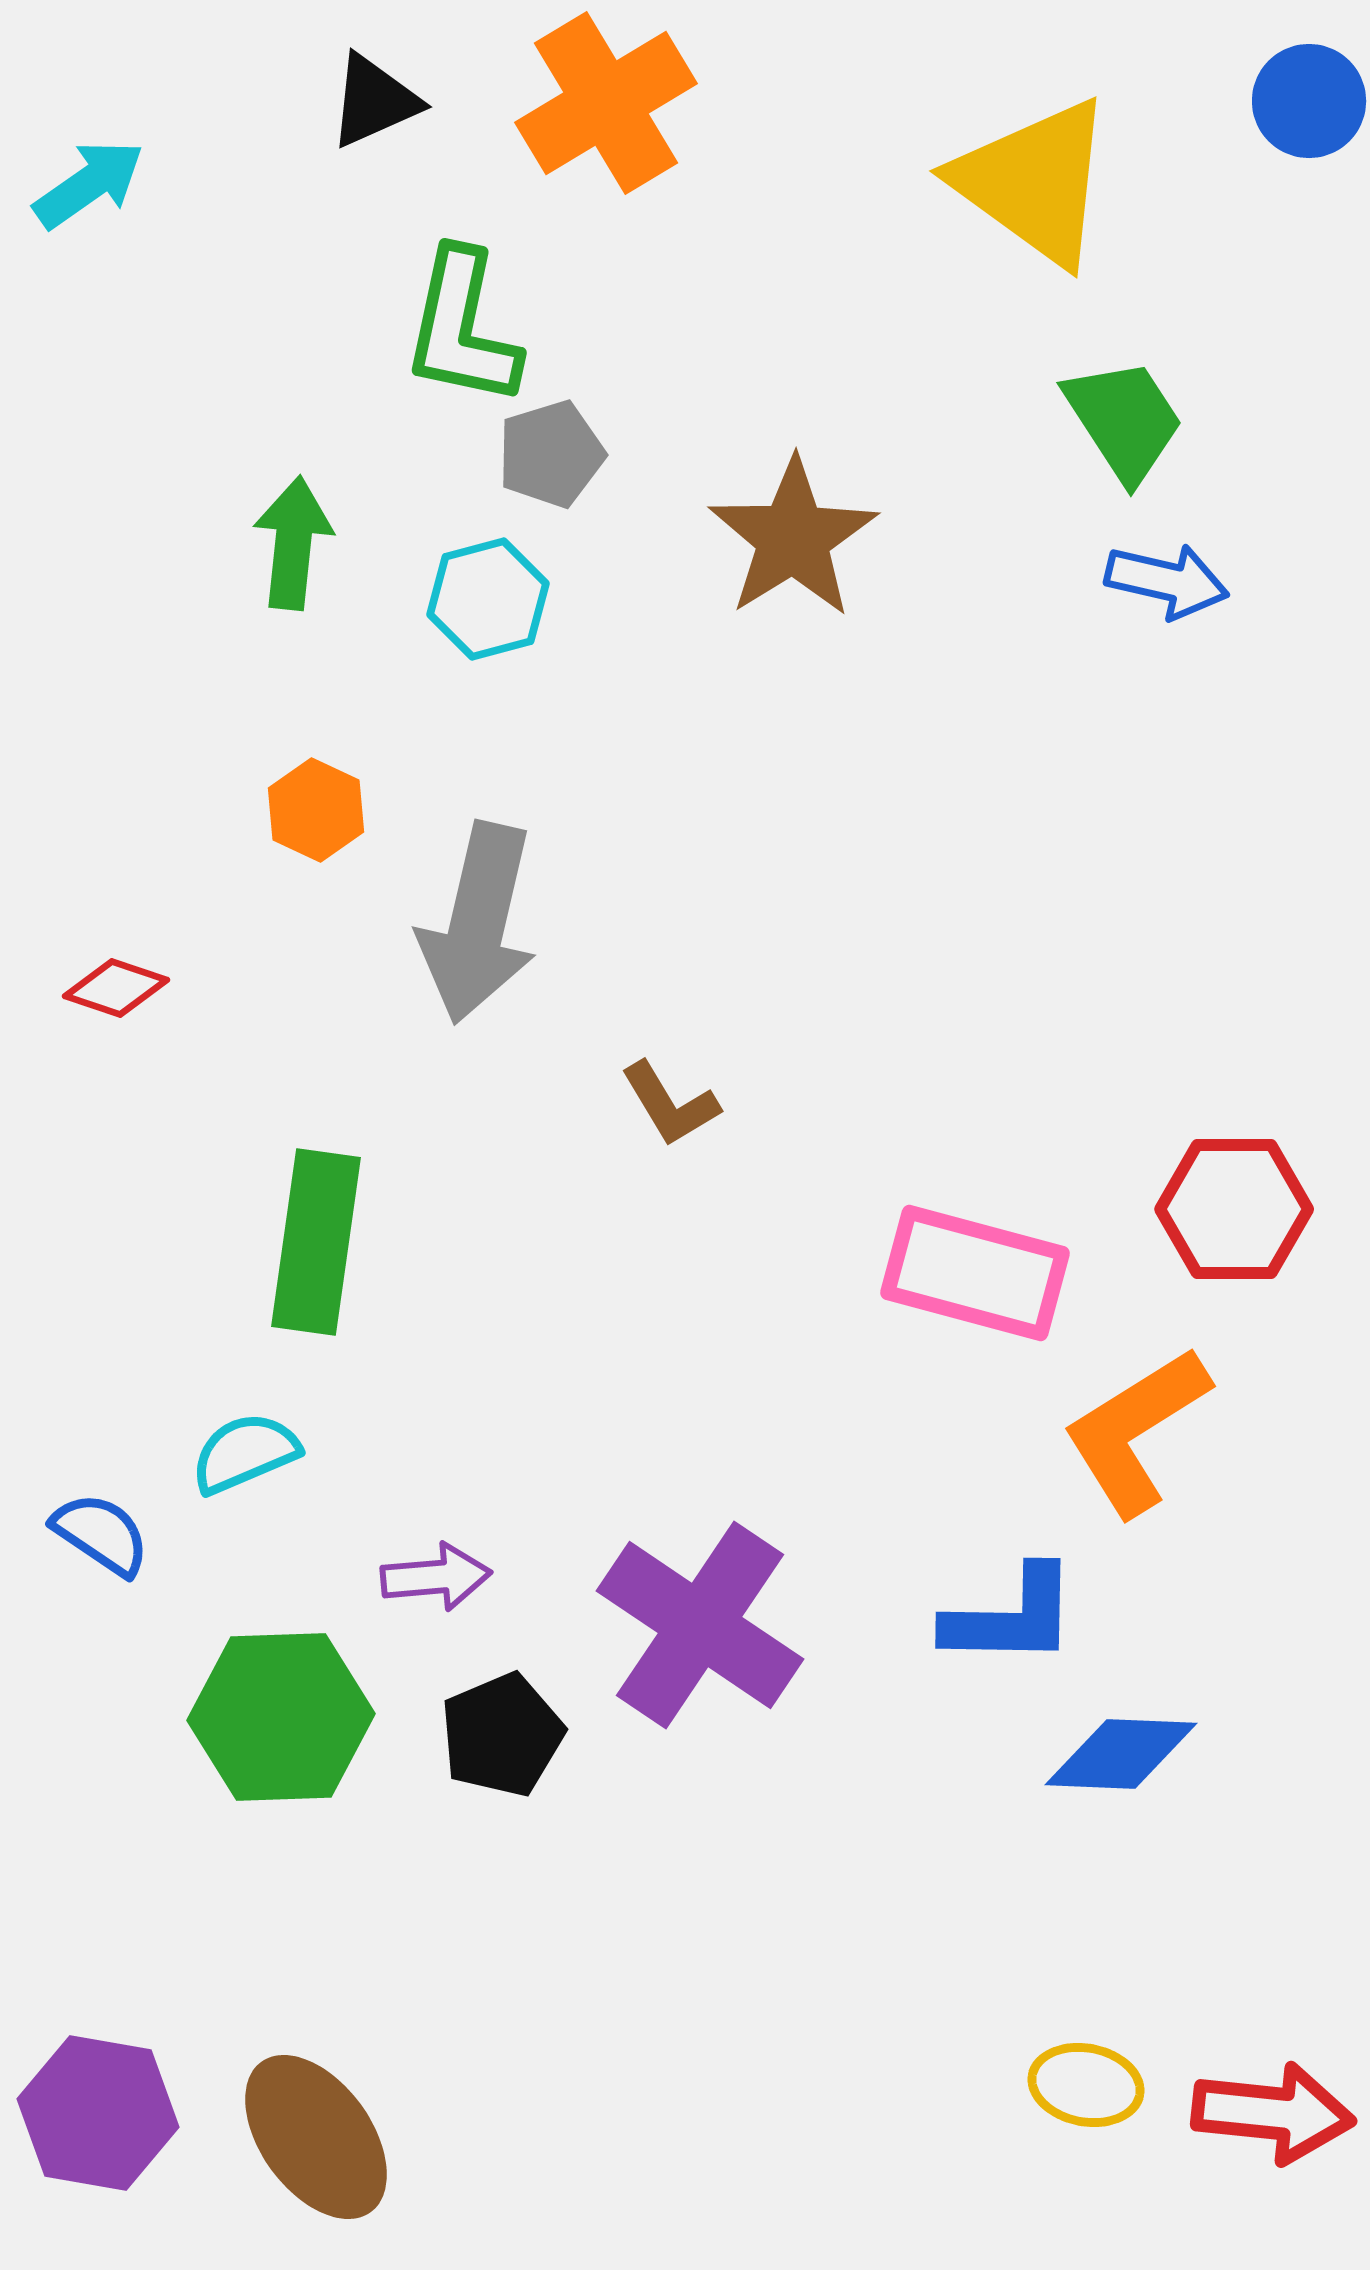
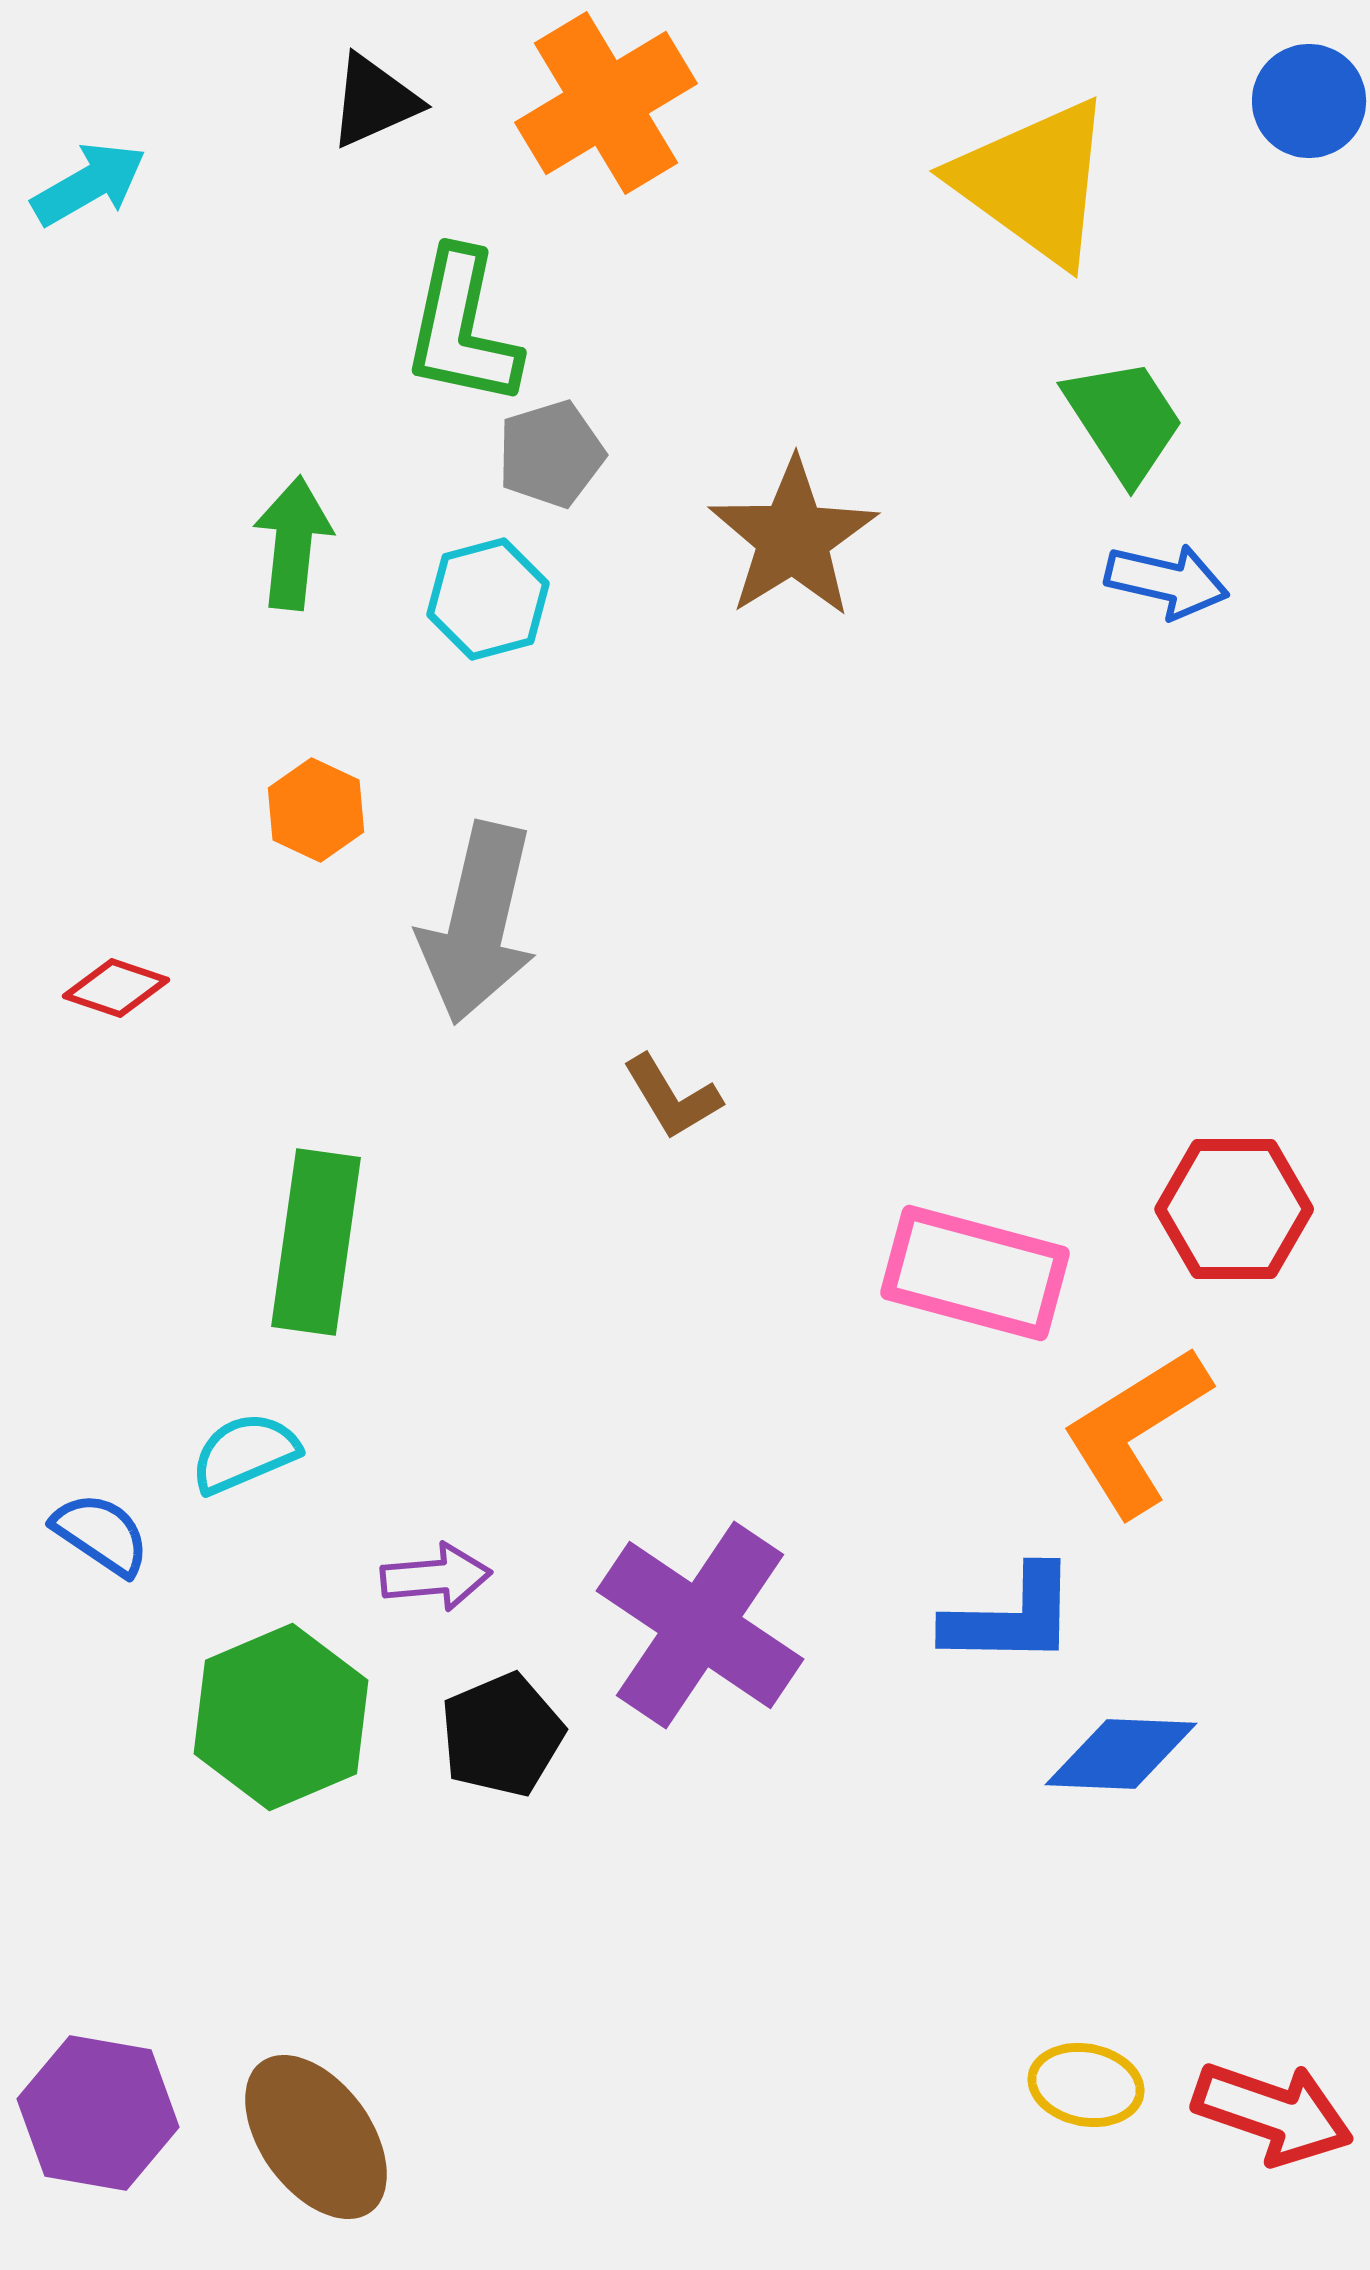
cyan arrow: rotated 5 degrees clockwise
brown L-shape: moved 2 px right, 7 px up
green hexagon: rotated 21 degrees counterclockwise
red arrow: rotated 13 degrees clockwise
